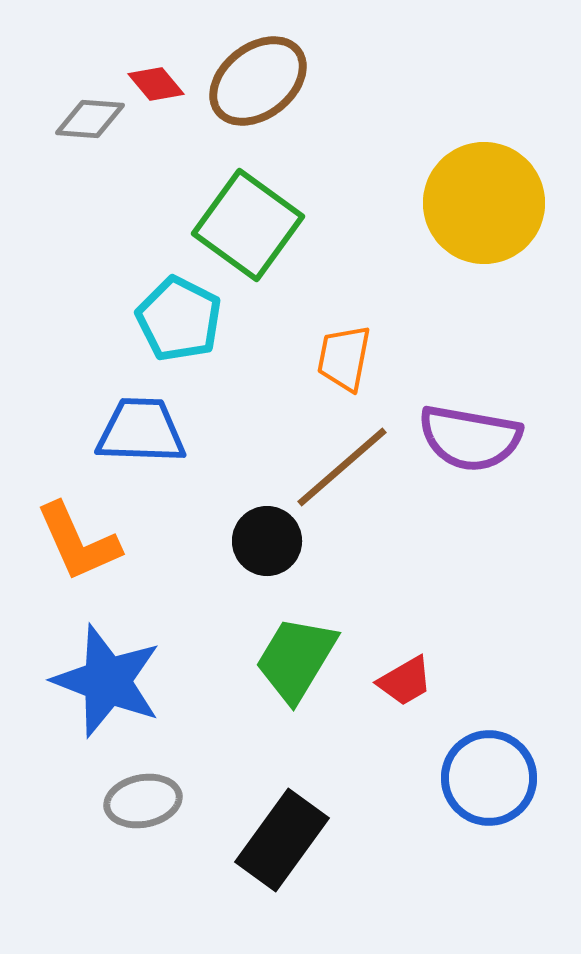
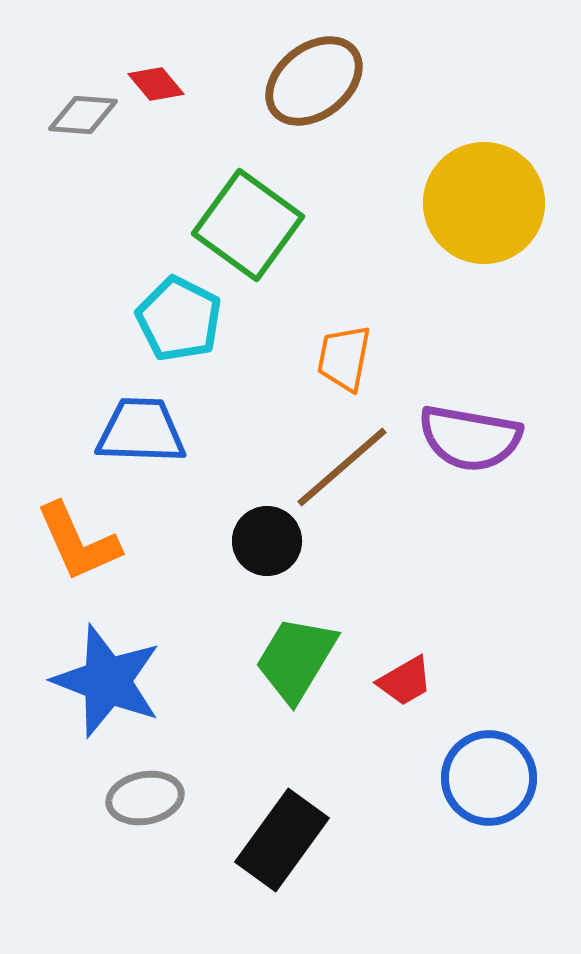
brown ellipse: moved 56 px right
gray diamond: moved 7 px left, 4 px up
gray ellipse: moved 2 px right, 3 px up
